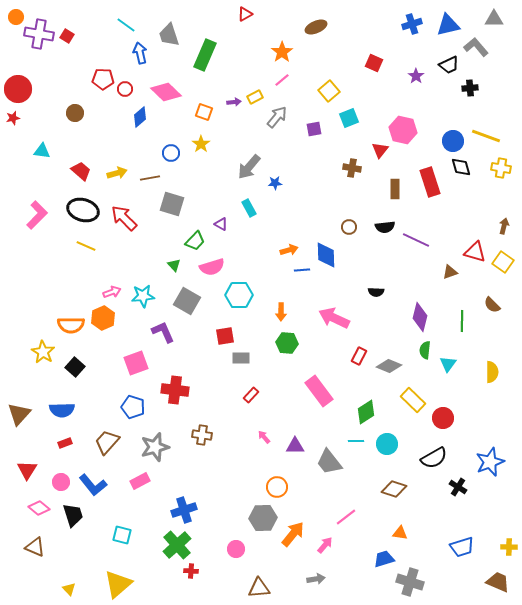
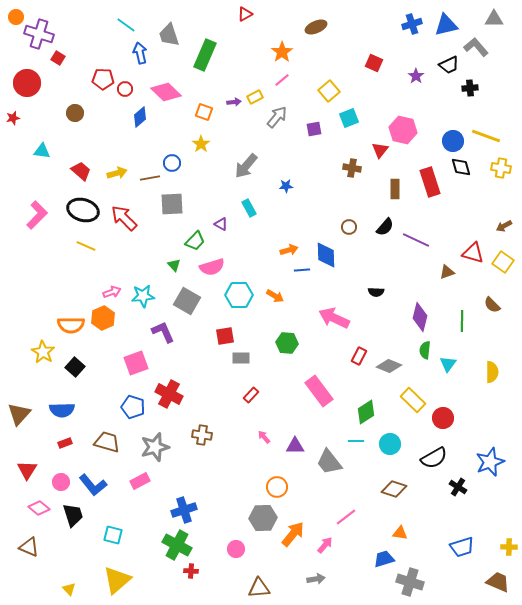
blue triangle at (448, 25): moved 2 px left
purple cross at (39, 34): rotated 8 degrees clockwise
red square at (67, 36): moved 9 px left, 22 px down
red circle at (18, 89): moved 9 px right, 6 px up
blue circle at (171, 153): moved 1 px right, 10 px down
gray arrow at (249, 167): moved 3 px left, 1 px up
blue star at (275, 183): moved 11 px right, 3 px down
gray square at (172, 204): rotated 20 degrees counterclockwise
brown arrow at (504, 226): rotated 133 degrees counterclockwise
black semicircle at (385, 227): rotated 42 degrees counterclockwise
red triangle at (475, 252): moved 2 px left, 1 px down
brown triangle at (450, 272): moved 3 px left
orange arrow at (281, 312): moved 6 px left, 16 px up; rotated 60 degrees counterclockwise
red cross at (175, 390): moved 6 px left, 4 px down; rotated 20 degrees clockwise
brown trapezoid at (107, 442): rotated 64 degrees clockwise
cyan circle at (387, 444): moved 3 px right
cyan square at (122, 535): moved 9 px left
green cross at (177, 545): rotated 20 degrees counterclockwise
brown triangle at (35, 547): moved 6 px left
yellow triangle at (118, 584): moved 1 px left, 4 px up
